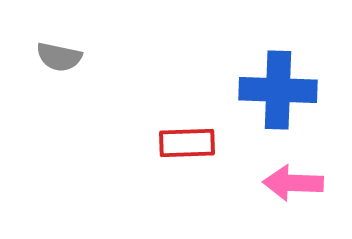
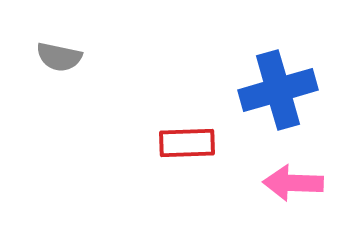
blue cross: rotated 18 degrees counterclockwise
